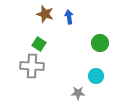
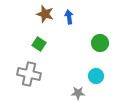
gray cross: moved 3 px left, 8 px down; rotated 10 degrees clockwise
